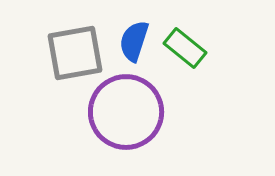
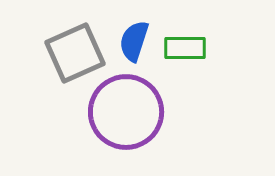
green rectangle: rotated 39 degrees counterclockwise
gray square: rotated 14 degrees counterclockwise
